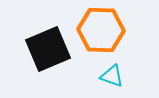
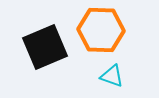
black square: moved 3 px left, 2 px up
